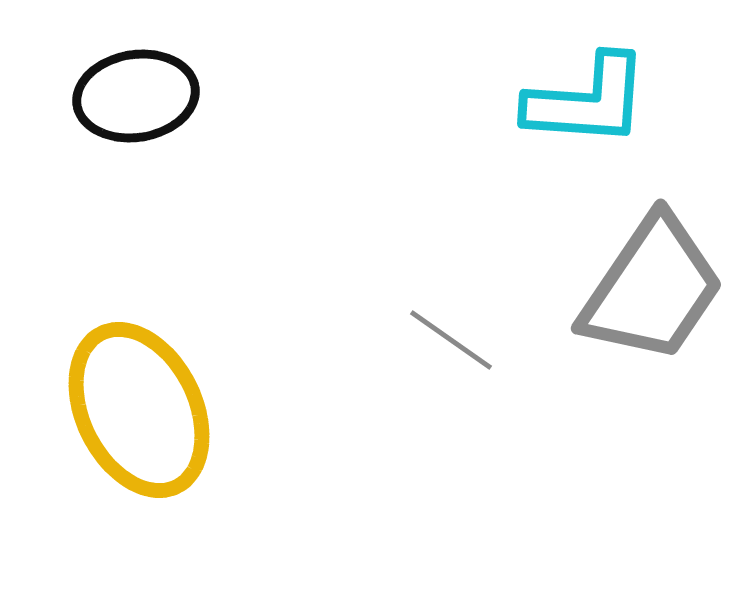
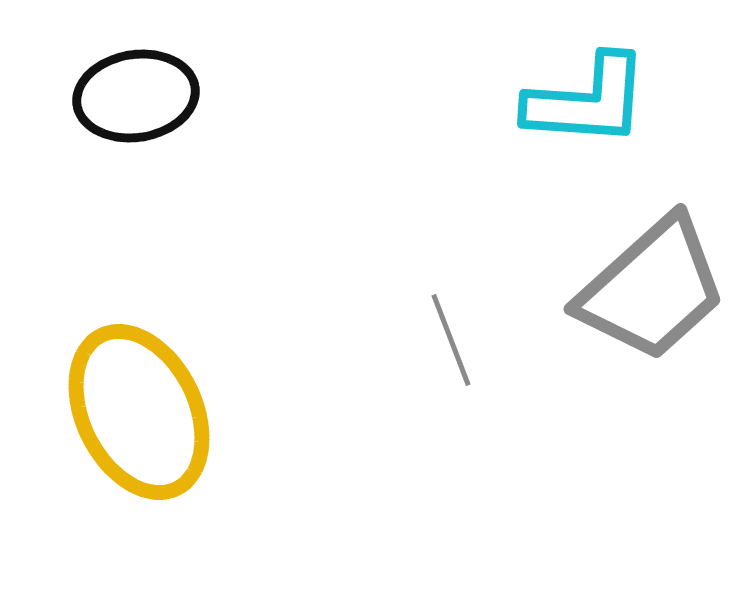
gray trapezoid: rotated 14 degrees clockwise
gray line: rotated 34 degrees clockwise
yellow ellipse: moved 2 px down
